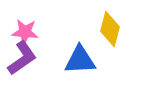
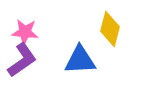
purple L-shape: moved 2 px down
